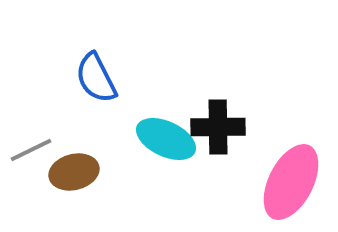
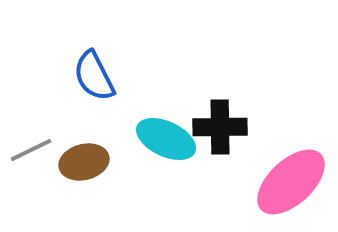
blue semicircle: moved 2 px left, 2 px up
black cross: moved 2 px right
brown ellipse: moved 10 px right, 10 px up
pink ellipse: rotated 20 degrees clockwise
